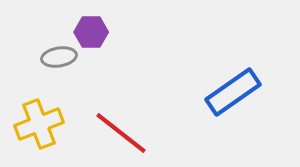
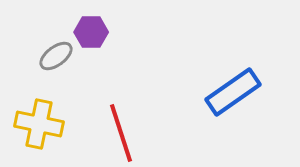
gray ellipse: moved 3 px left, 1 px up; rotated 28 degrees counterclockwise
yellow cross: rotated 33 degrees clockwise
red line: rotated 34 degrees clockwise
